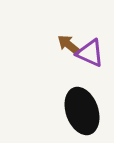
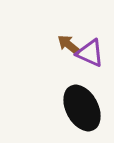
black ellipse: moved 3 px up; rotated 9 degrees counterclockwise
